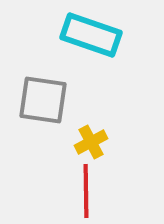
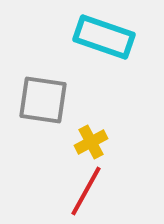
cyan rectangle: moved 13 px right, 2 px down
red line: rotated 30 degrees clockwise
